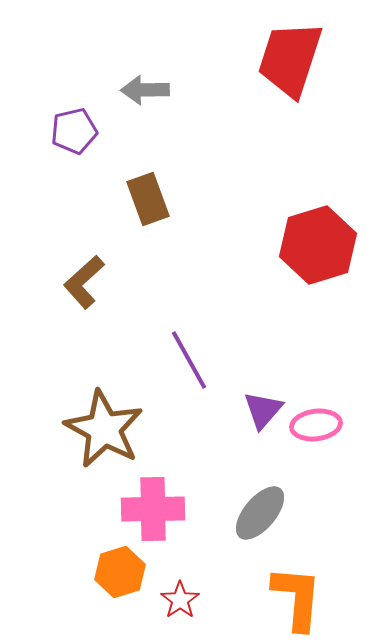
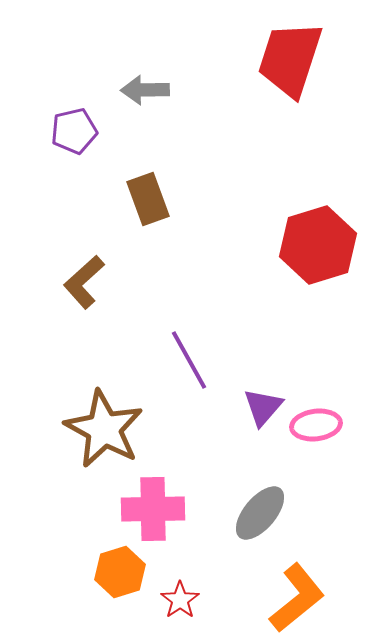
purple triangle: moved 3 px up
orange L-shape: rotated 46 degrees clockwise
